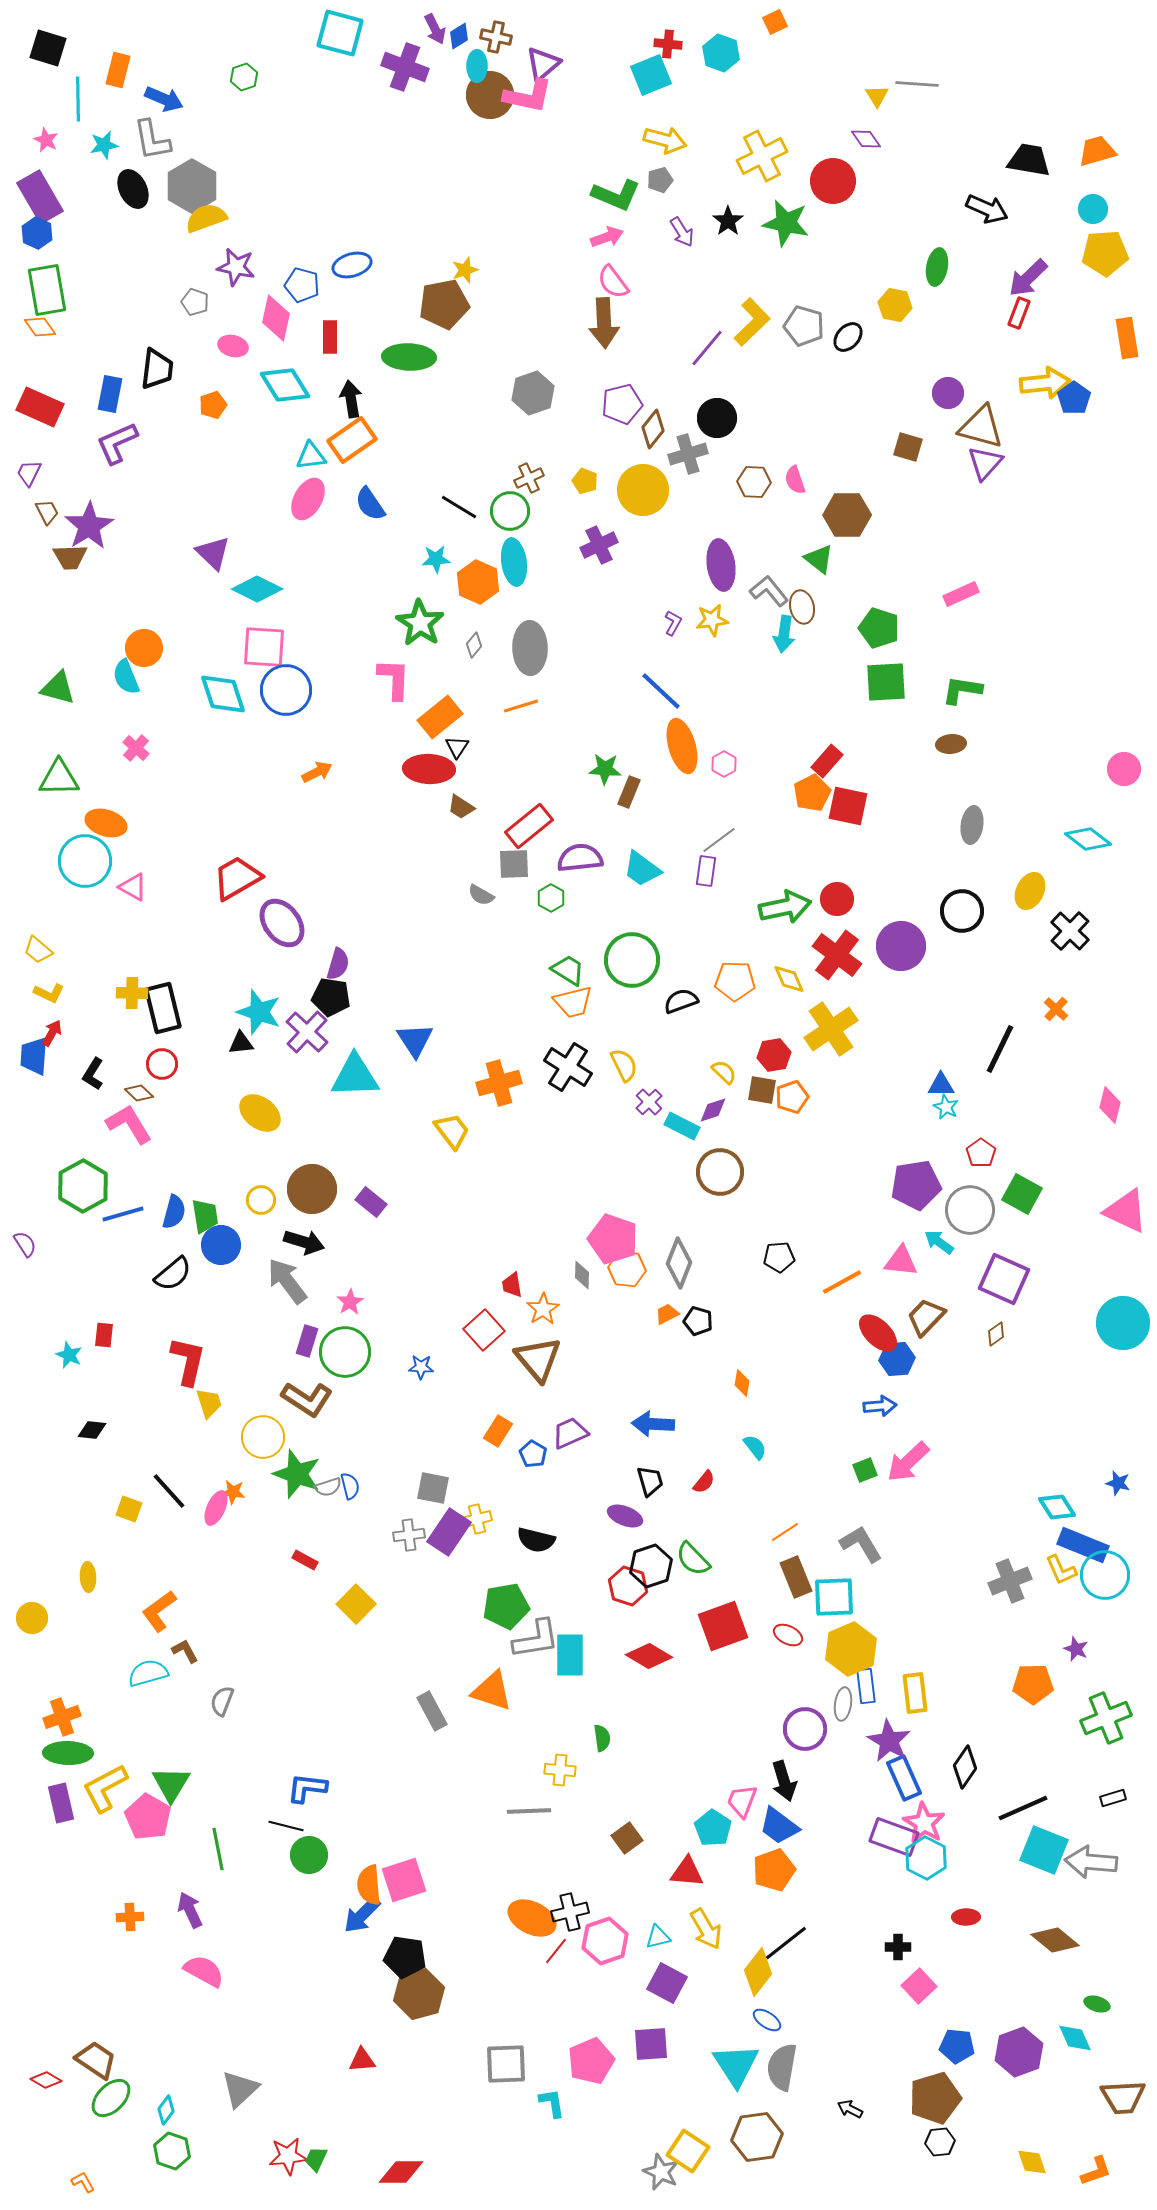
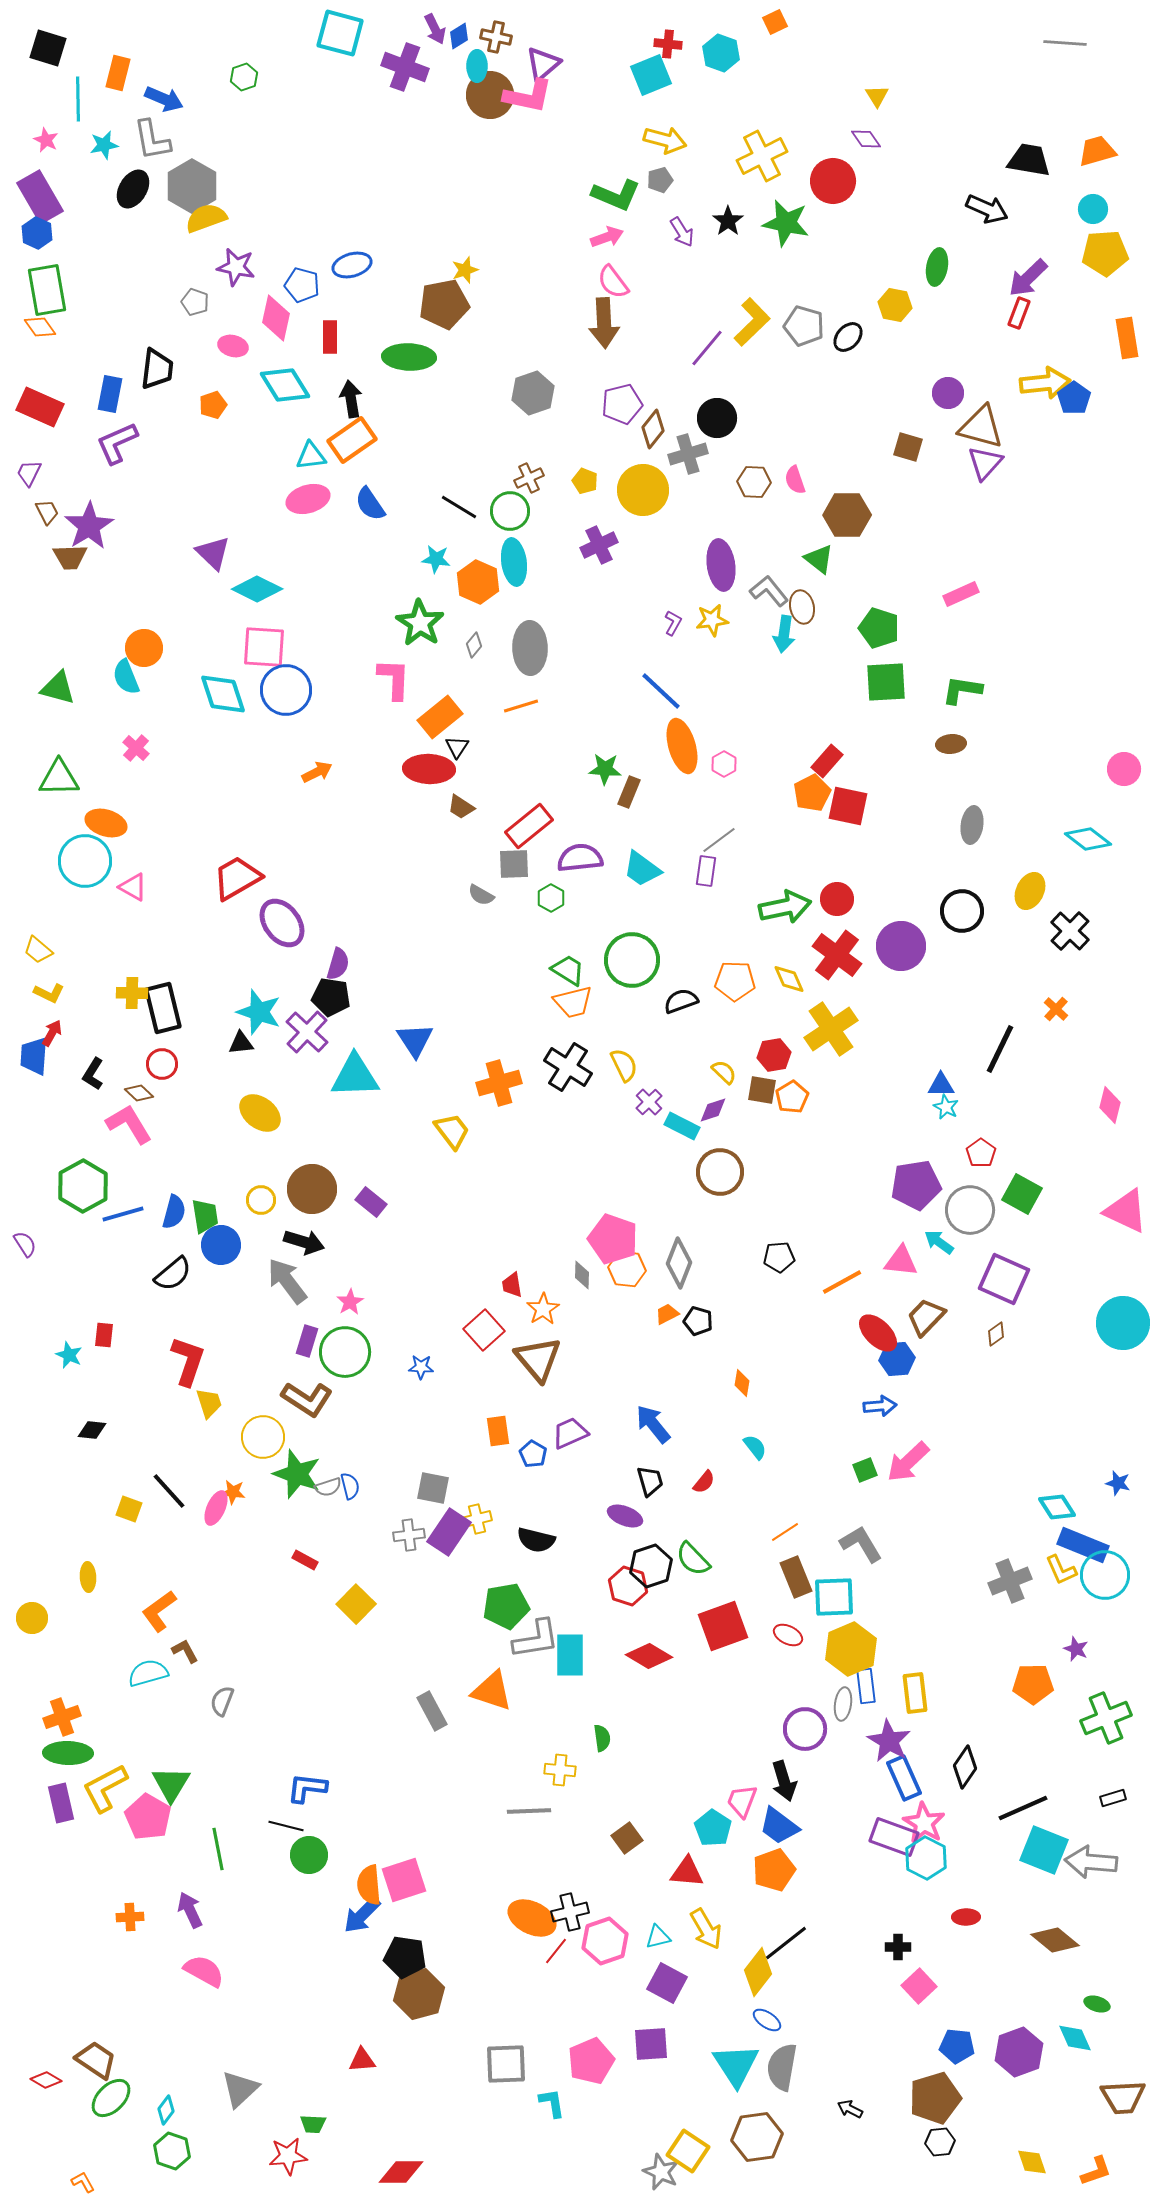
orange rectangle at (118, 70): moved 3 px down
gray line at (917, 84): moved 148 px right, 41 px up
black ellipse at (133, 189): rotated 57 degrees clockwise
pink ellipse at (308, 499): rotated 45 degrees clockwise
cyan star at (436, 559): rotated 12 degrees clockwise
orange pentagon at (792, 1097): rotated 12 degrees counterclockwise
red L-shape at (188, 1361): rotated 6 degrees clockwise
blue arrow at (653, 1424): rotated 48 degrees clockwise
orange rectangle at (498, 1431): rotated 40 degrees counterclockwise
green trapezoid at (316, 2159): moved 3 px left, 35 px up; rotated 112 degrees counterclockwise
